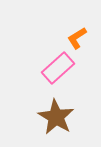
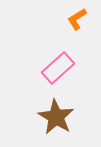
orange L-shape: moved 19 px up
